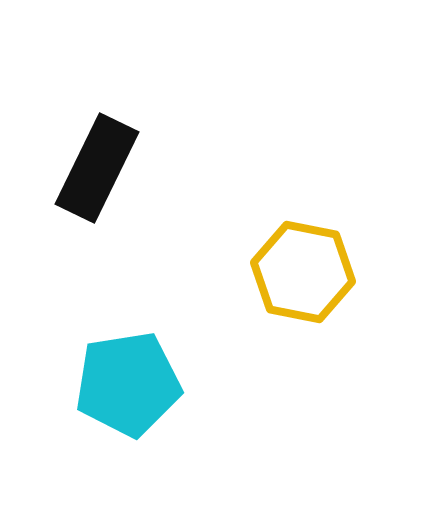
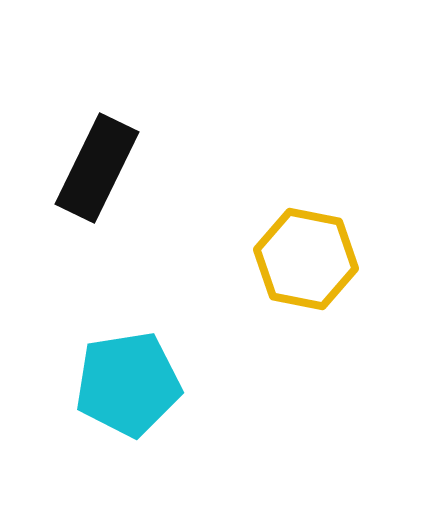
yellow hexagon: moved 3 px right, 13 px up
